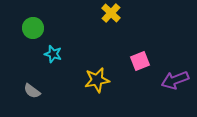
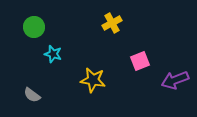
yellow cross: moved 1 px right, 10 px down; rotated 18 degrees clockwise
green circle: moved 1 px right, 1 px up
yellow star: moved 4 px left; rotated 20 degrees clockwise
gray semicircle: moved 4 px down
